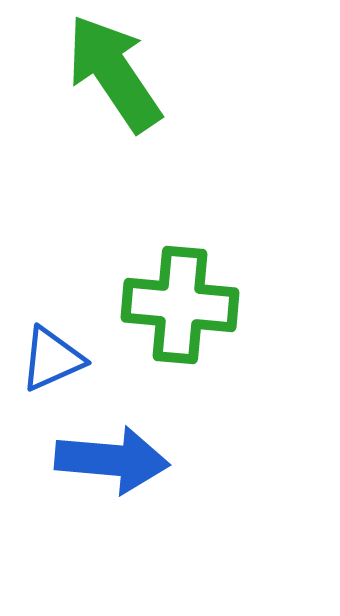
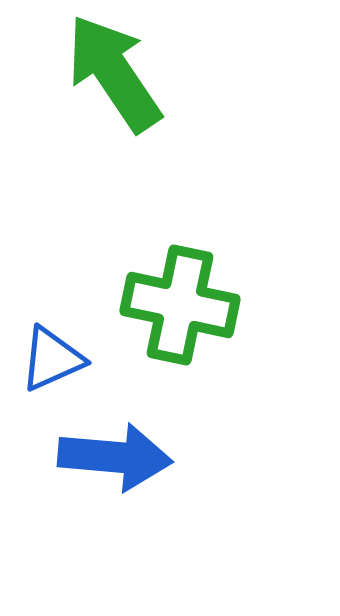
green cross: rotated 7 degrees clockwise
blue arrow: moved 3 px right, 3 px up
